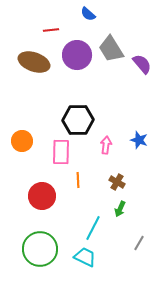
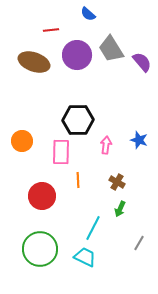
purple semicircle: moved 2 px up
